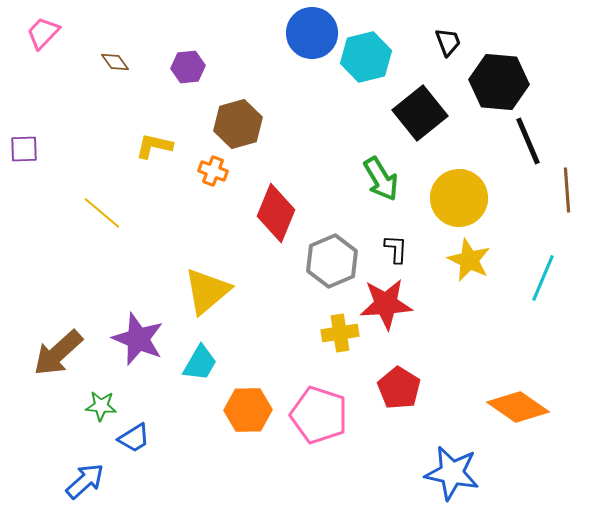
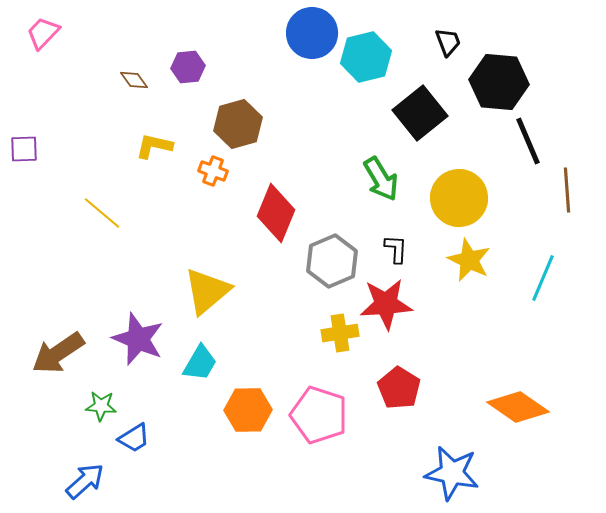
brown diamond: moved 19 px right, 18 px down
brown arrow: rotated 8 degrees clockwise
